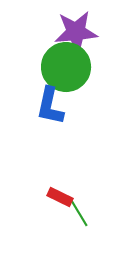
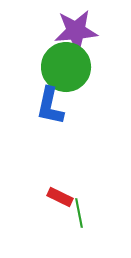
purple star: moved 1 px up
green line: rotated 20 degrees clockwise
